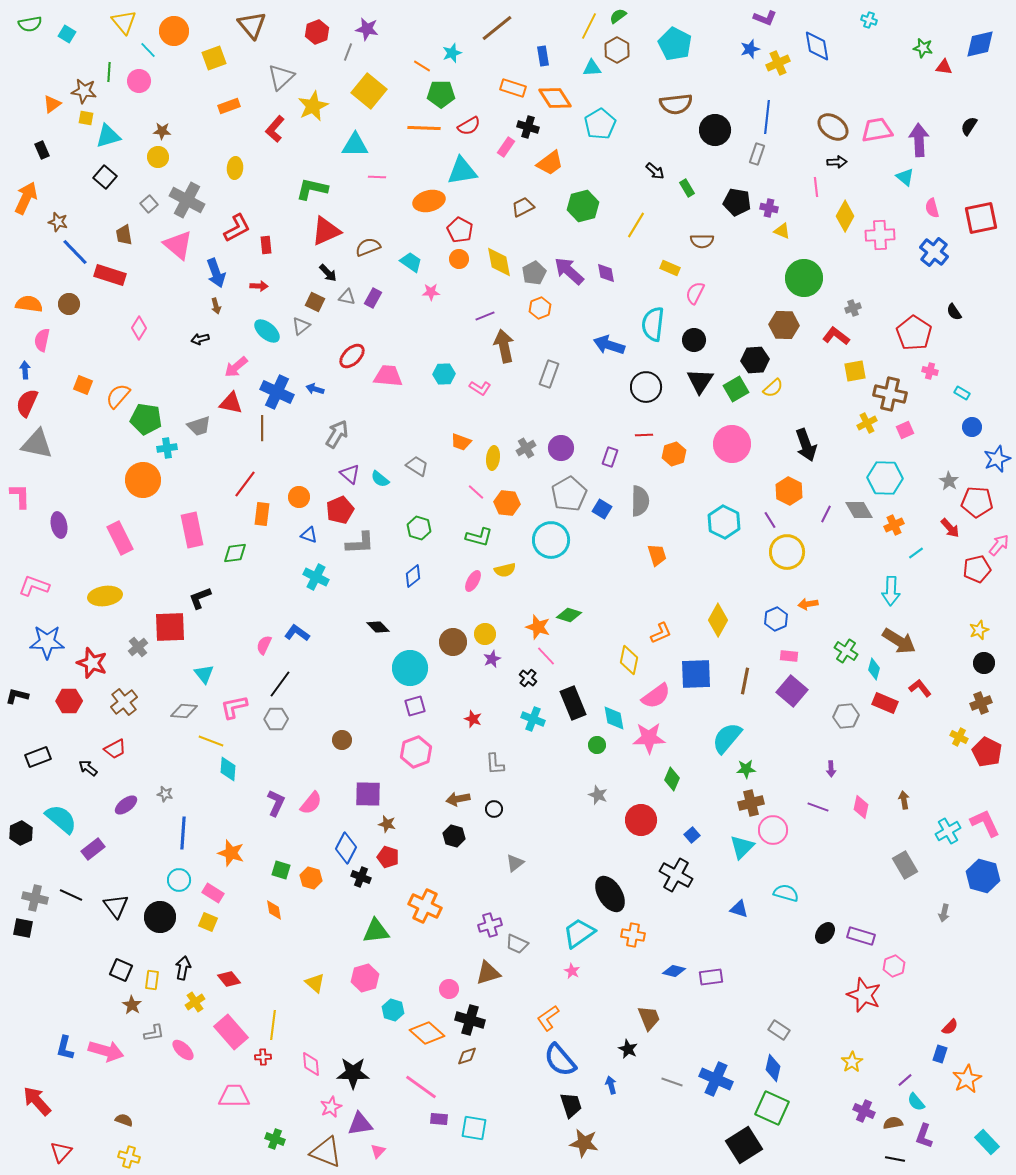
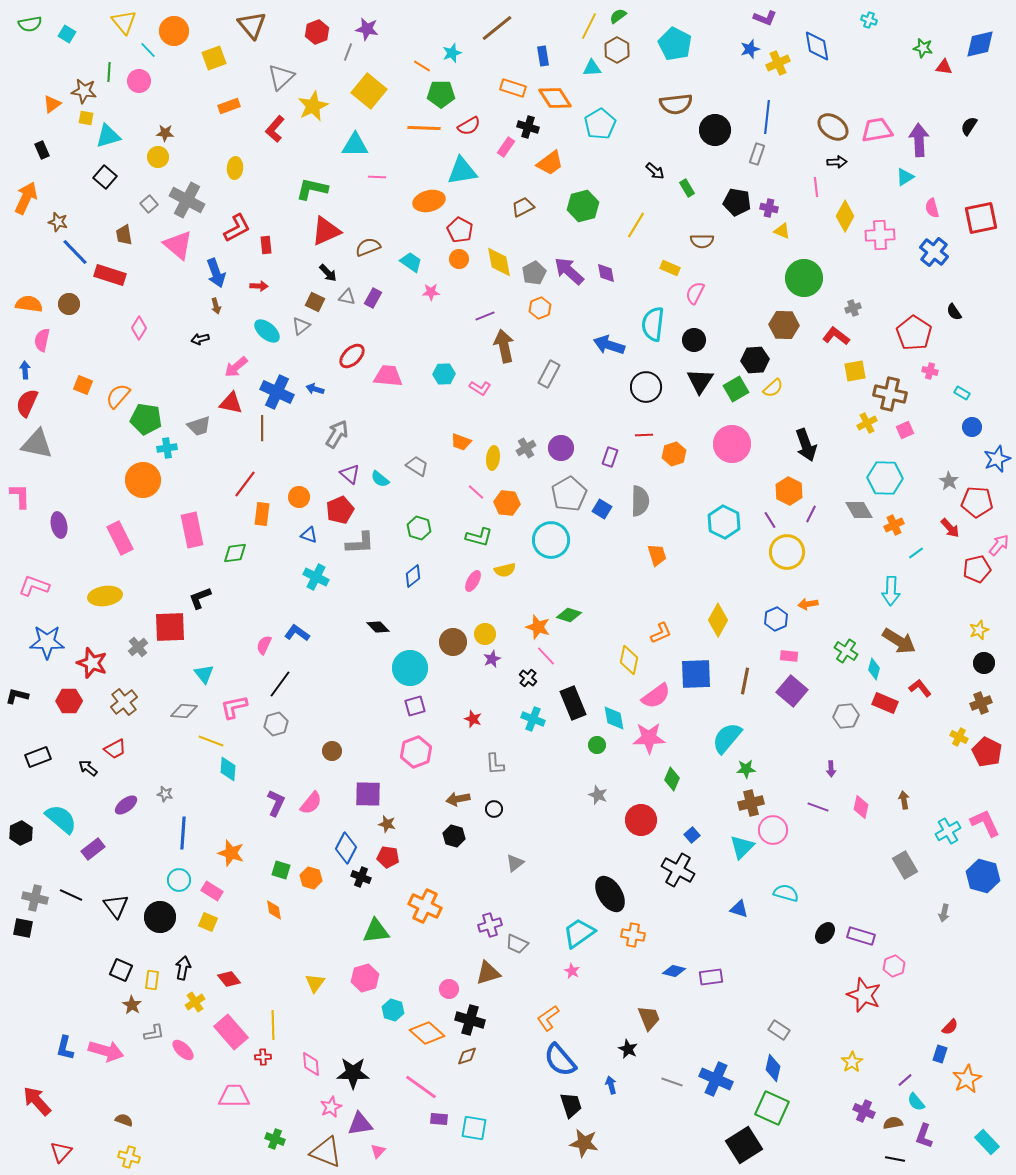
brown star at (162, 131): moved 3 px right, 2 px down
cyan triangle at (905, 177): rotated 48 degrees clockwise
gray rectangle at (549, 374): rotated 8 degrees clockwise
purple line at (826, 514): moved 15 px left
gray hexagon at (276, 719): moved 5 px down; rotated 15 degrees counterclockwise
brown circle at (342, 740): moved 10 px left, 11 px down
red pentagon at (388, 857): rotated 10 degrees counterclockwise
black cross at (676, 875): moved 2 px right, 5 px up
pink rectangle at (213, 893): moved 1 px left, 2 px up
yellow triangle at (315, 983): rotated 25 degrees clockwise
yellow line at (273, 1025): rotated 8 degrees counterclockwise
